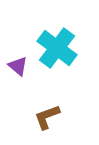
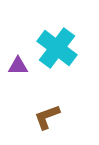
purple triangle: rotated 40 degrees counterclockwise
